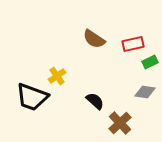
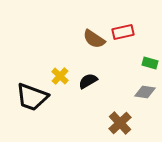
red rectangle: moved 10 px left, 12 px up
green rectangle: moved 1 px down; rotated 42 degrees clockwise
yellow cross: moved 3 px right; rotated 12 degrees counterclockwise
black semicircle: moved 7 px left, 20 px up; rotated 72 degrees counterclockwise
